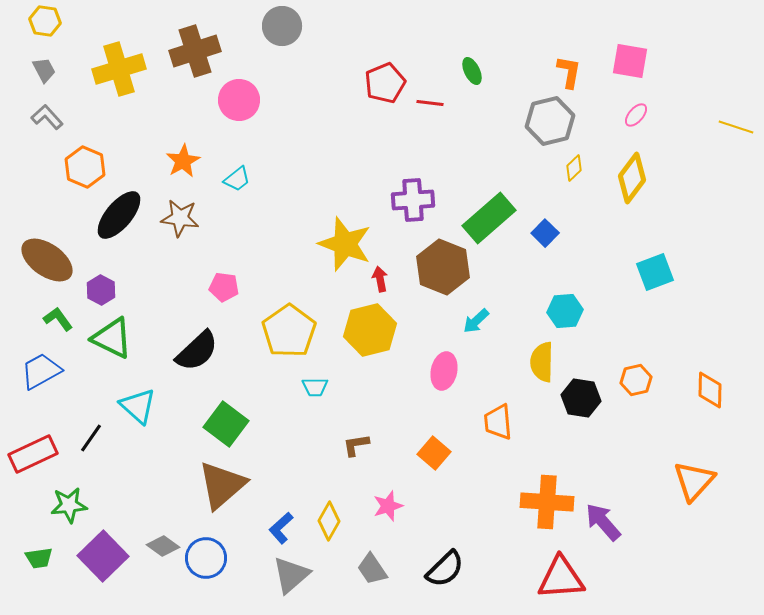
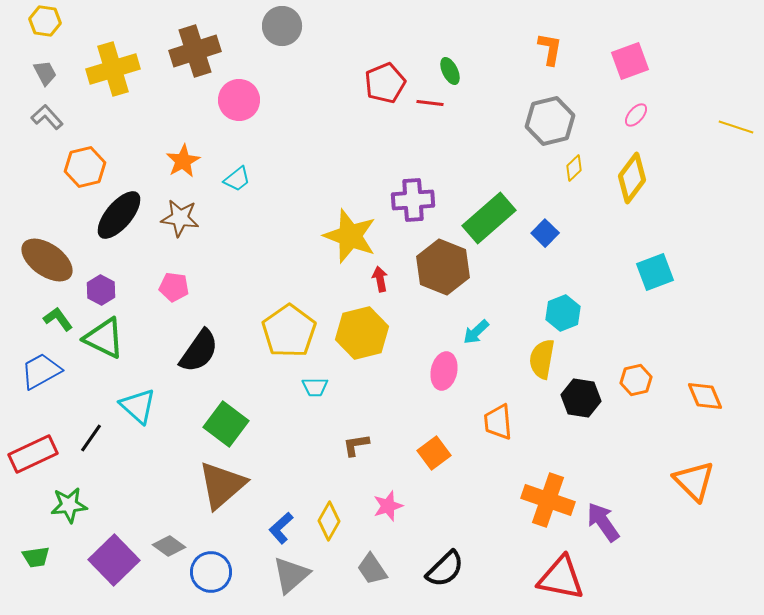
pink square at (630, 61): rotated 30 degrees counterclockwise
yellow cross at (119, 69): moved 6 px left
gray trapezoid at (44, 70): moved 1 px right, 3 px down
green ellipse at (472, 71): moved 22 px left
orange L-shape at (569, 72): moved 19 px left, 23 px up
orange hexagon at (85, 167): rotated 24 degrees clockwise
yellow star at (345, 244): moved 5 px right, 8 px up
pink pentagon at (224, 287): moved 50 px left
cyan hexagon at (565, 311): moved 2 px left, 2 px down; rotated 16 degrees counterclockwise
cyan arrow at (476, 321): moved 11 px down
yellow hexagon at (370, 330): moved 8 px left, 3 px down
green triangle at (112, 338): moved 8 px left
black semicircle at (197, 351): moved 2 px right; rotated 12 degrees counterclockwise
yellow semicircle at (542, 362): moved 3 px up; rotated 9 degrees clockwise
orange diamond at (710, 390): moved 5 px left, 6 px down; rotated 24 degrees counterclockwise
orange square at (434, 453): rotated 12 degrees clockwise
orange triangle at (694, 481): rotated 27 degrees counterclockwise
orange cross at (547, 502): moved 1 px right, 2 px up; rotated 15 degrees clockwise
purple arrow at (603, 522): rotated 6 degrees clockwise
gray diamond at (163, 546): moved 6 px right
purple square at (103, 556): moved 11 px right, 4 px down
green trapezoid at (39, 558): moved 3 px left, 1 px up
blue circle at (206, 558): moved 5 px right, 14 px down
red triangle at (561, 578): rotated 15 degrees clockwise
